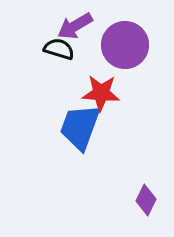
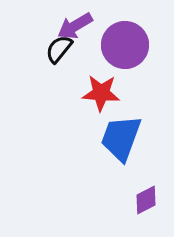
black semicircle: rotated 68 degrees counterclockwise
blue trapezoid: moved 41 px right, 11 px down
purple diamond: rotated 36 degrees clockwise
